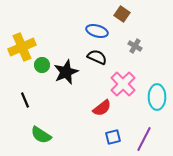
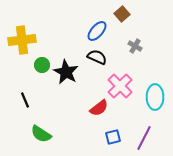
brown square: rotated 14 degrees clockwise
blue ellipse: rotated 65 degrees counterclockwise
yellow cross: moved 7 px up; rotated 16 degrees clockwise
black star: rotated 20 degrees counterclockwise
pink cross: moved 3 px left, 2 px down
cyan ellipse: moved 2 px left
red semicircle: moved 3 px left
green semicircle: moved 1 px up
purple line: moved 1 px up
